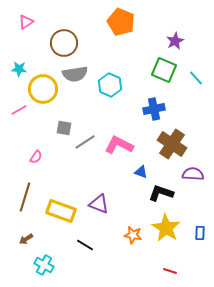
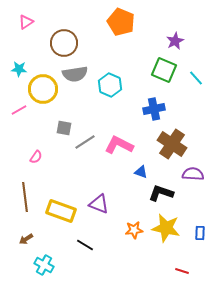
brown line: rotated 24 degrees counterclockwise
yellow star: rotated 20 degrees counterclockwise
orange star: moved 1 px right, 5 px up; rotated 18 degrees counterclockwise
red line: moved 12 px right
